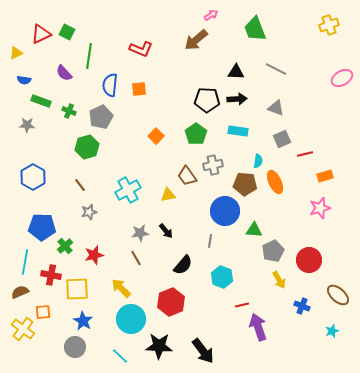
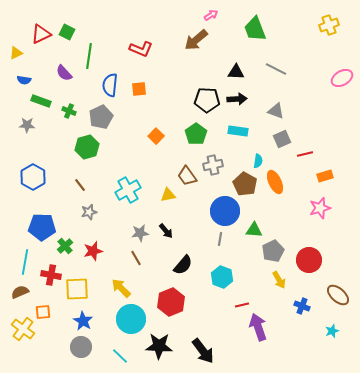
gray triangle at (276, 108): moved 3 px down
brown pentagon at (245, 184): rotated 25 degrees clockwise
gray line at (210, 241): moved 10 px right, 2 px up
red star at (94, 255): moved 1 px left, 4 px up
gray circle at (75, 347): moved 6 px right
